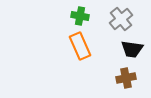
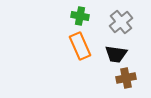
gray cross: moved 3 px down
black trapezoid: moved 16 px left, 5 px down
